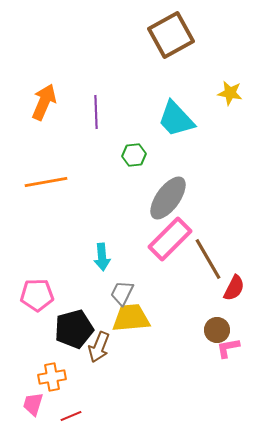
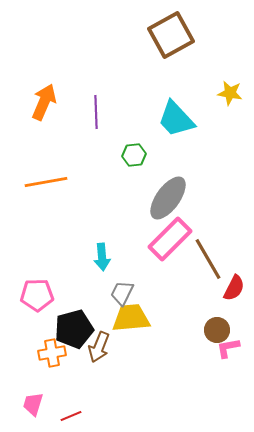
orange cross: moved 24 px up
